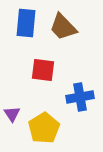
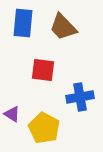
blue rectangle: moved 3 px left
purple triangle: rotated 24 degrees counterclockwise
yellow pentagon: rotated 12 degrees counterclockwise
